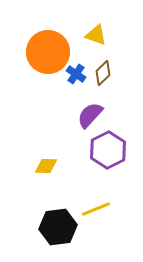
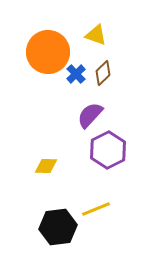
blue cross: rotated 12 degrees clockwise
